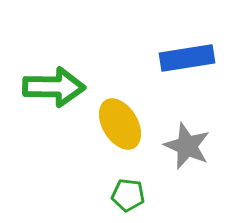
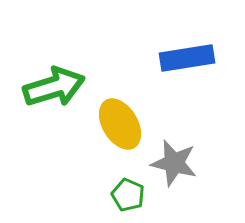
green arrow: rotated 18 degrees counterclockwise
gray star: moved 13 px left, 17 px down; rotated 9 degrees counterclockwise
green pentagon: rotated 16 degrees clockwise
